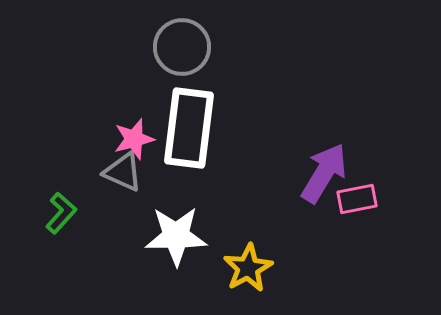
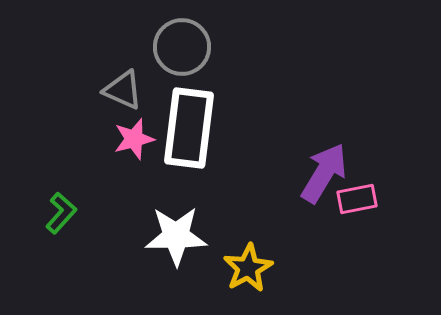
gray triangle: moved 82 px up
